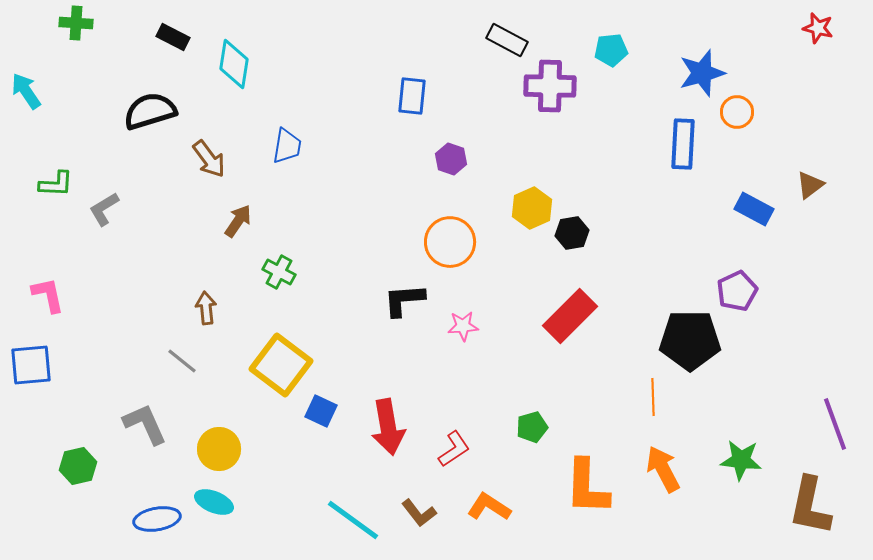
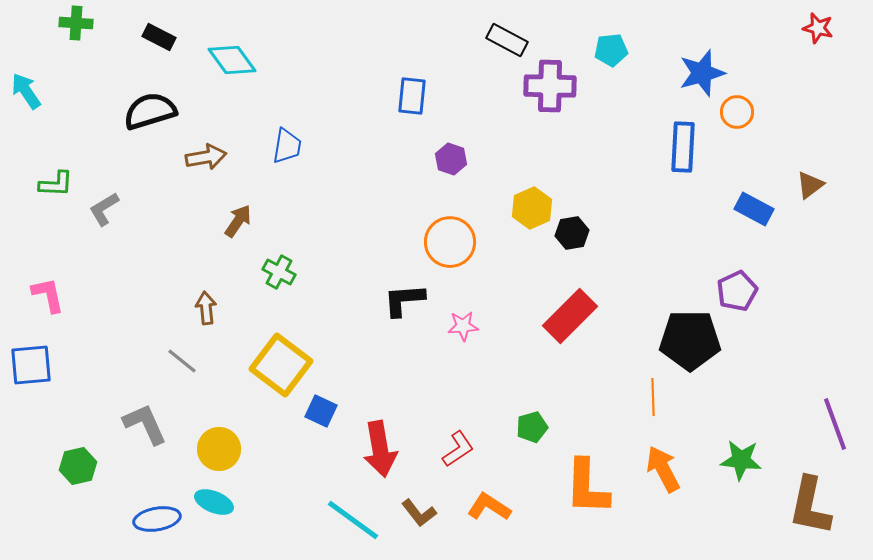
black rectangle at (173, 37): moved 14 px left
cyan diamond at (234, 64): moved 2 px left, 4 px up; rotated 45 degrees counterclockwise
blue rectangle at (683, 144): moved 3 px down
brown arrow at (209, 159): moved 3 px left, 2 px up; rotated 63 degrees counterclockwise
red arrow at (388, 427): moved 8 px left, 22 px down
red L-shape at (454, 449): moved 4 px right
